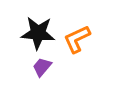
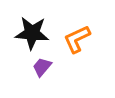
black star: moved 6 px left
